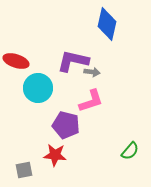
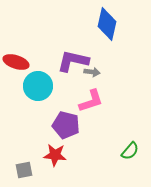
red ellipse: moved 1 px down
cyan circle: moved 2 px up
